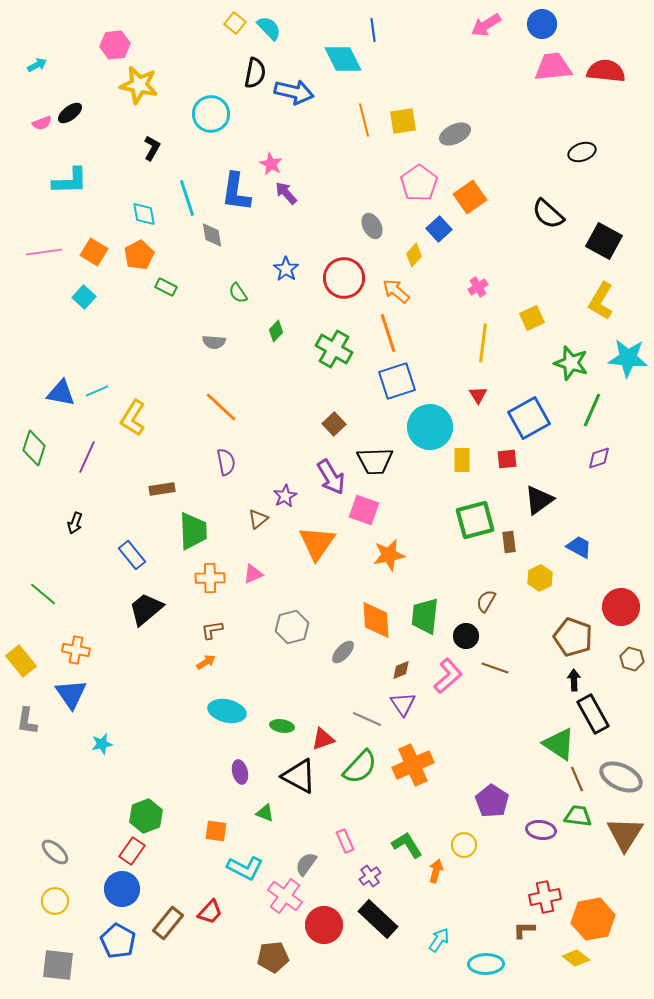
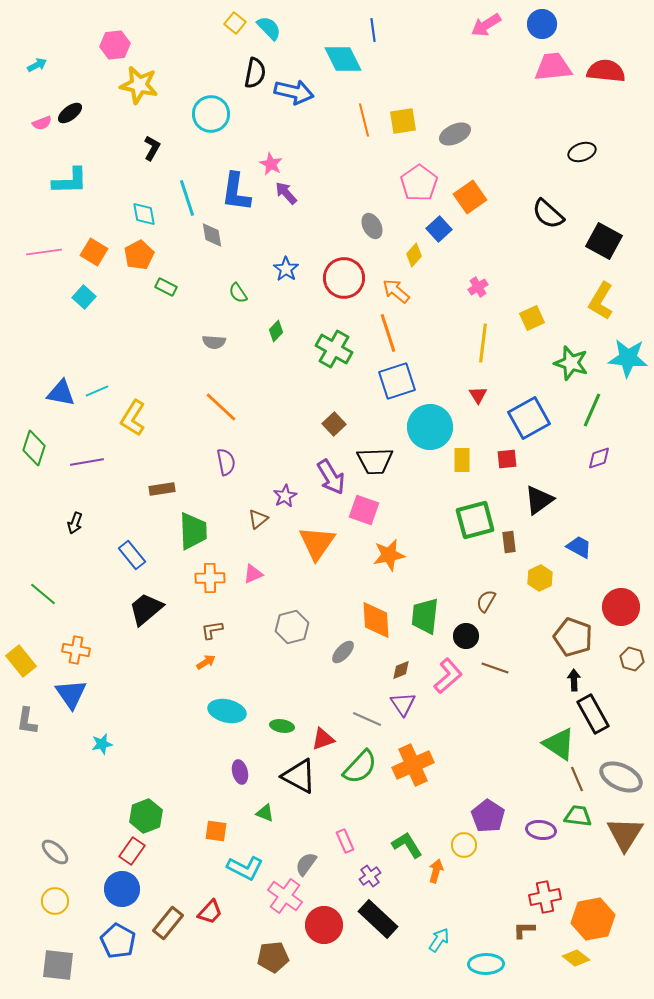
purple line at (87, 457): moved 5 px down; rotated 56 degrees clockwise
purple pentagon at (492, 801): moved 4 px left, 15 px down
